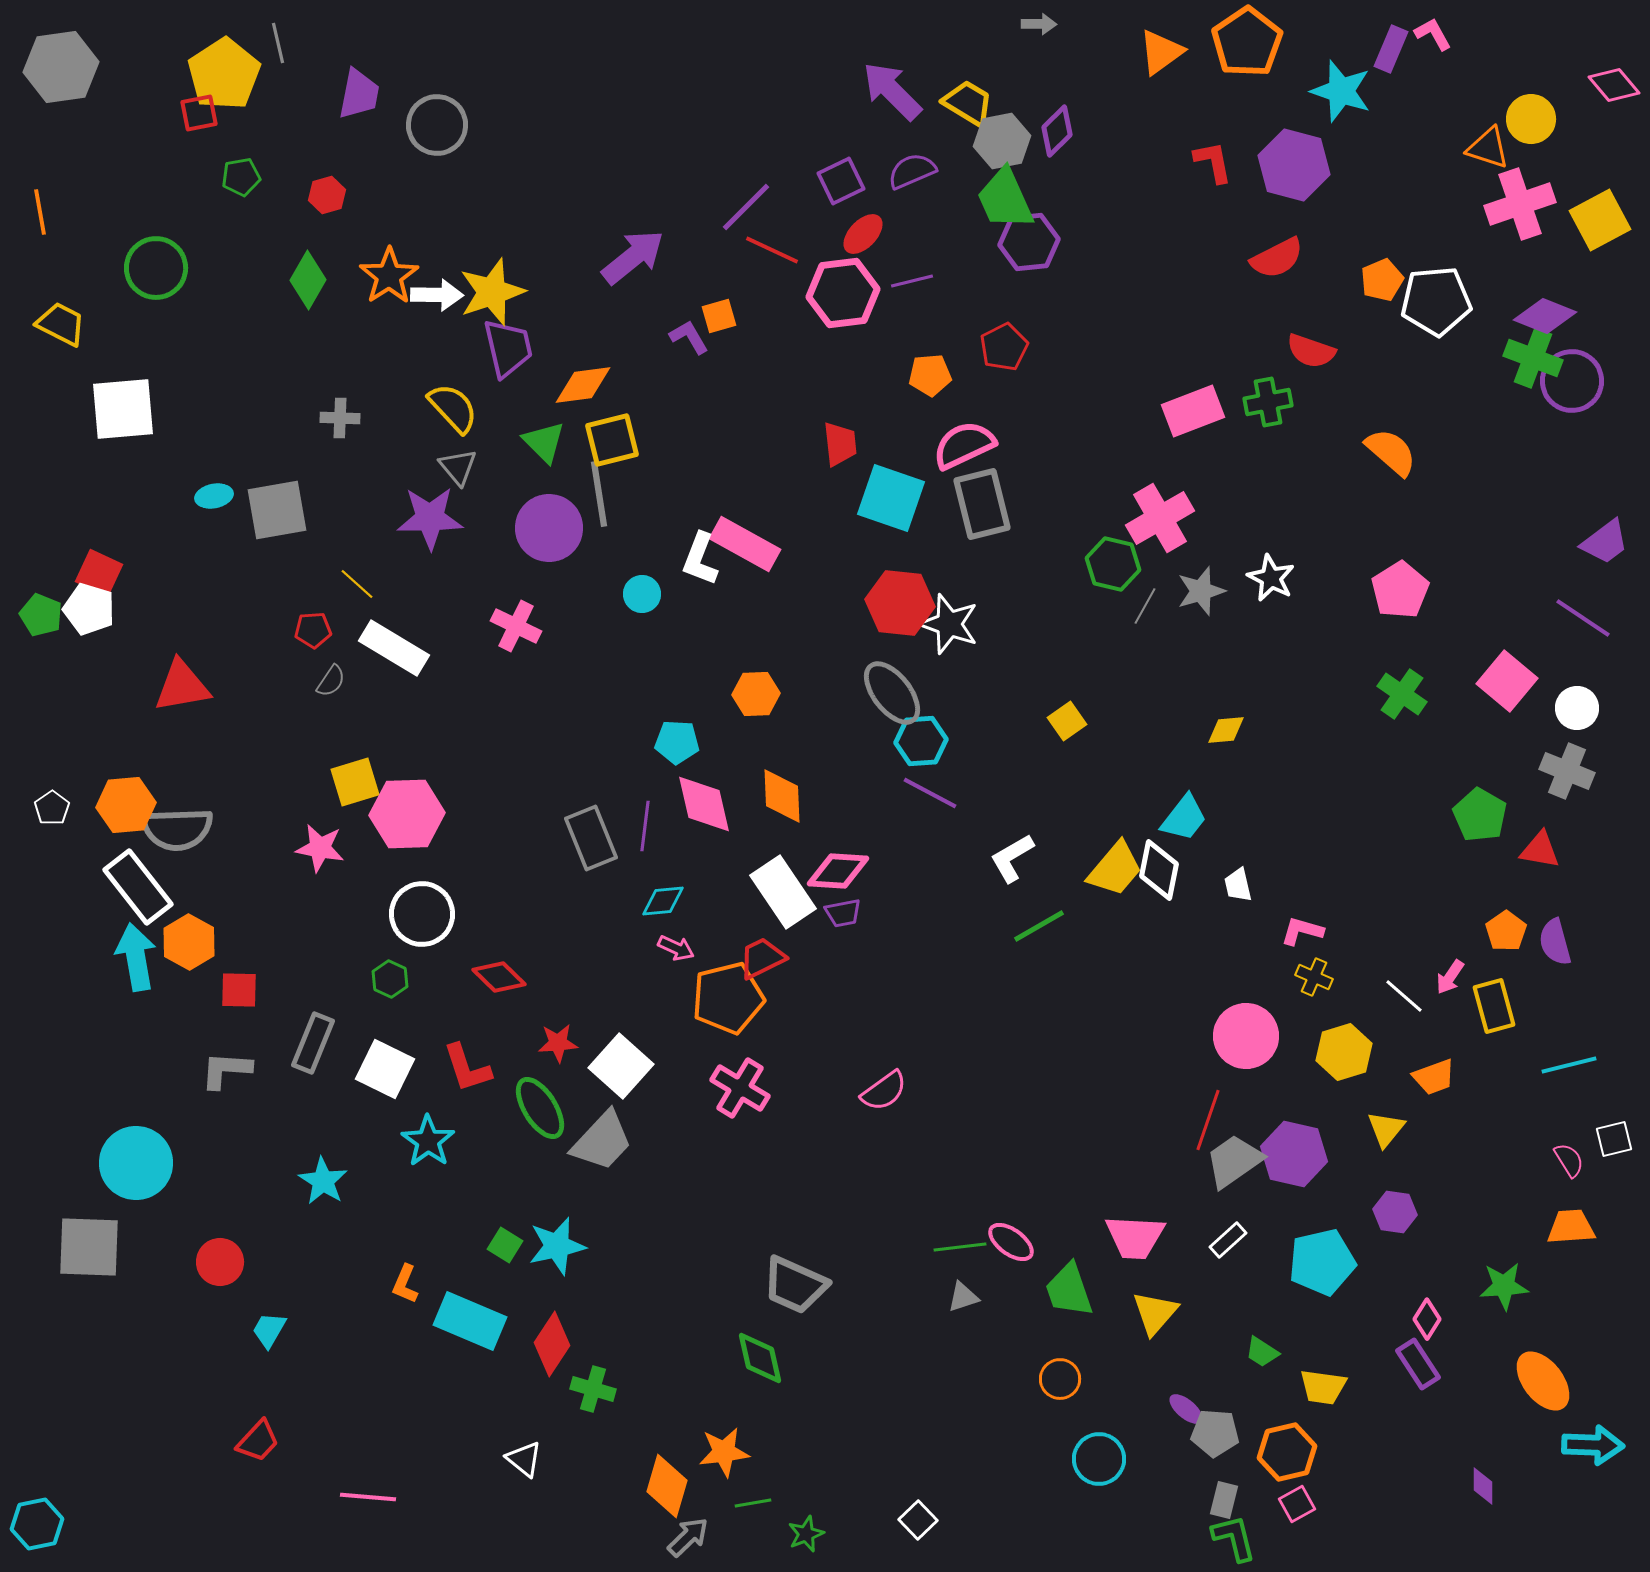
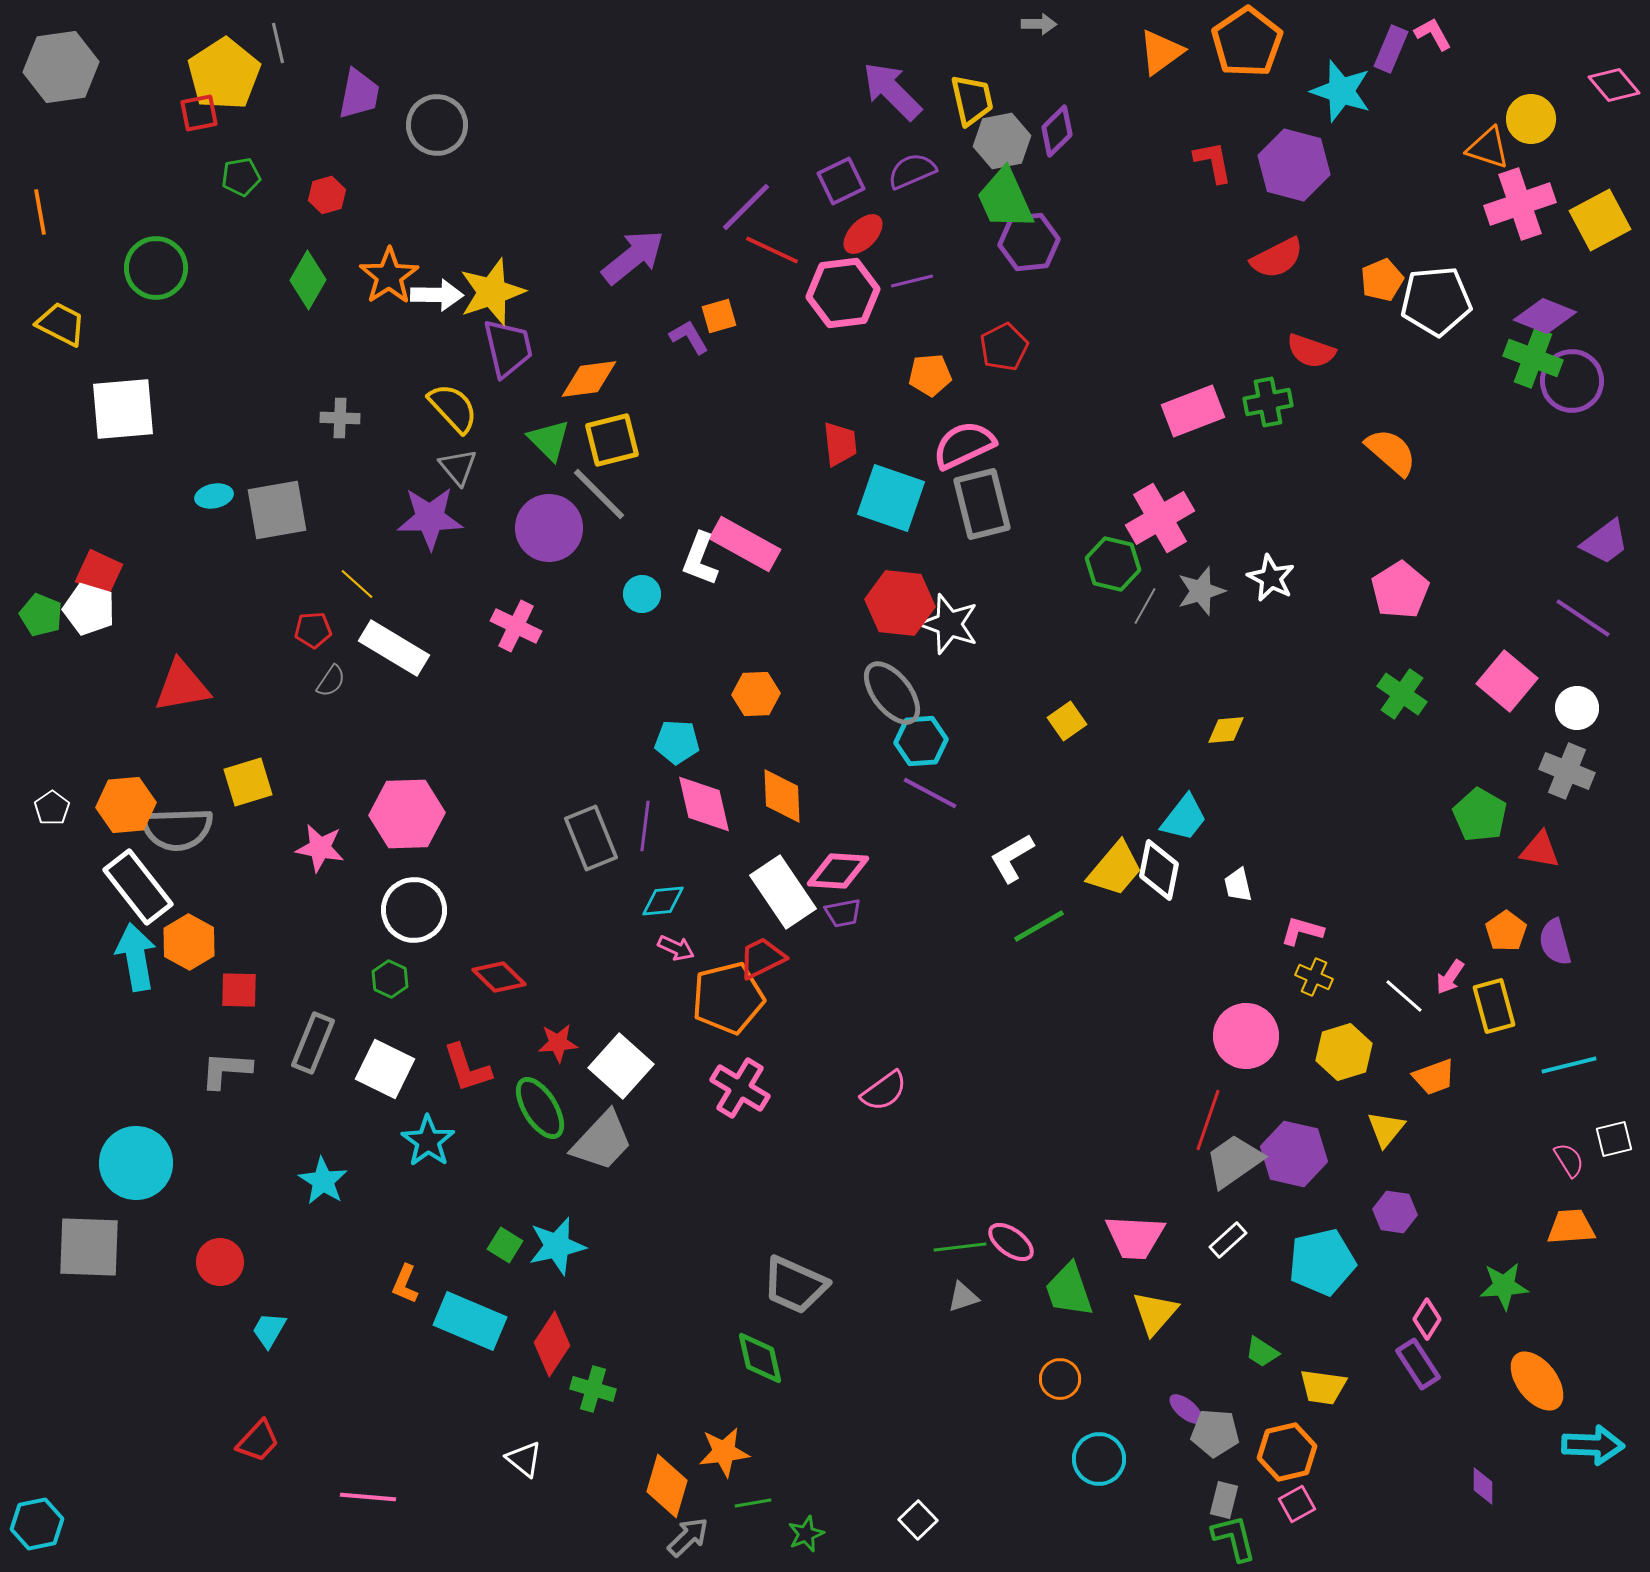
yellow trapezoid at (968, 103): moved 4 px right, 3 px up; rotated 46 degrees clockwise
orange diamond at (583, 385): moved 6 px right, 6 px up
green triangle at (544, 442): moved 5 px right, 2 px up
gray line at (599, 494): rotated 36 degrees counterclockwise
yellow square at (355, 782): moved 107 px left
white circle at (422, 914): moved 8 px left, 4 px up
orange ellipse at (1543, 1381): moved 6 px left
